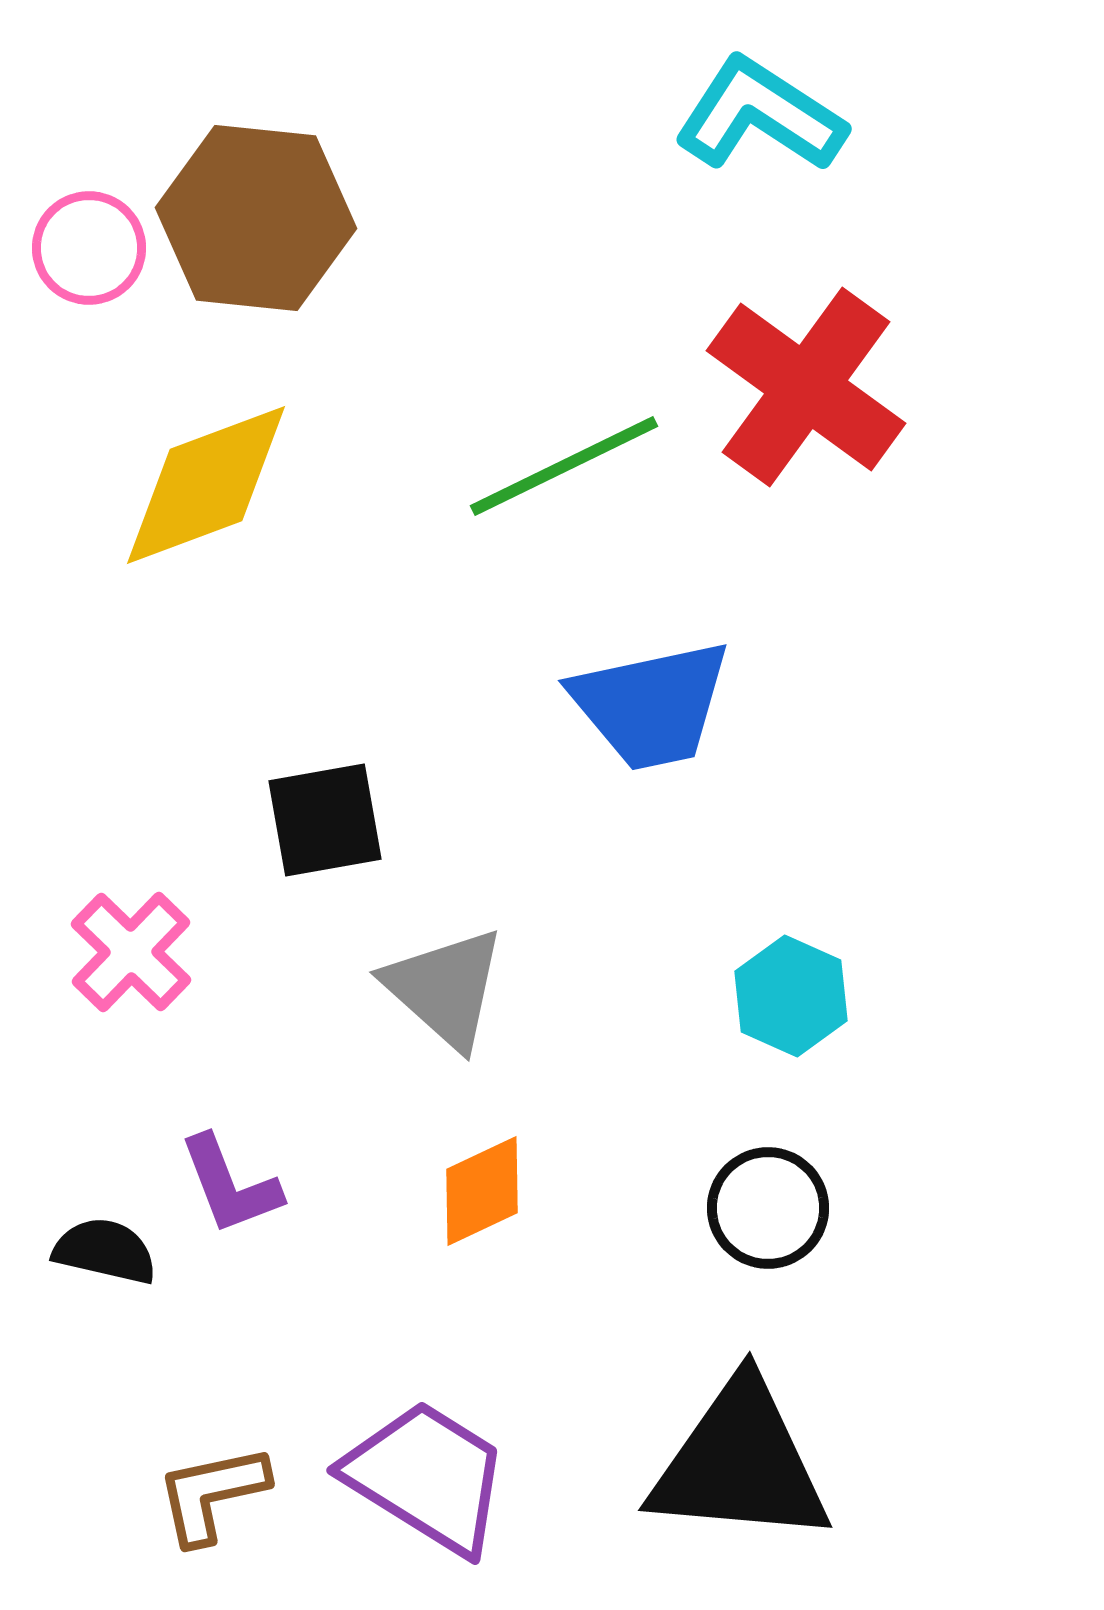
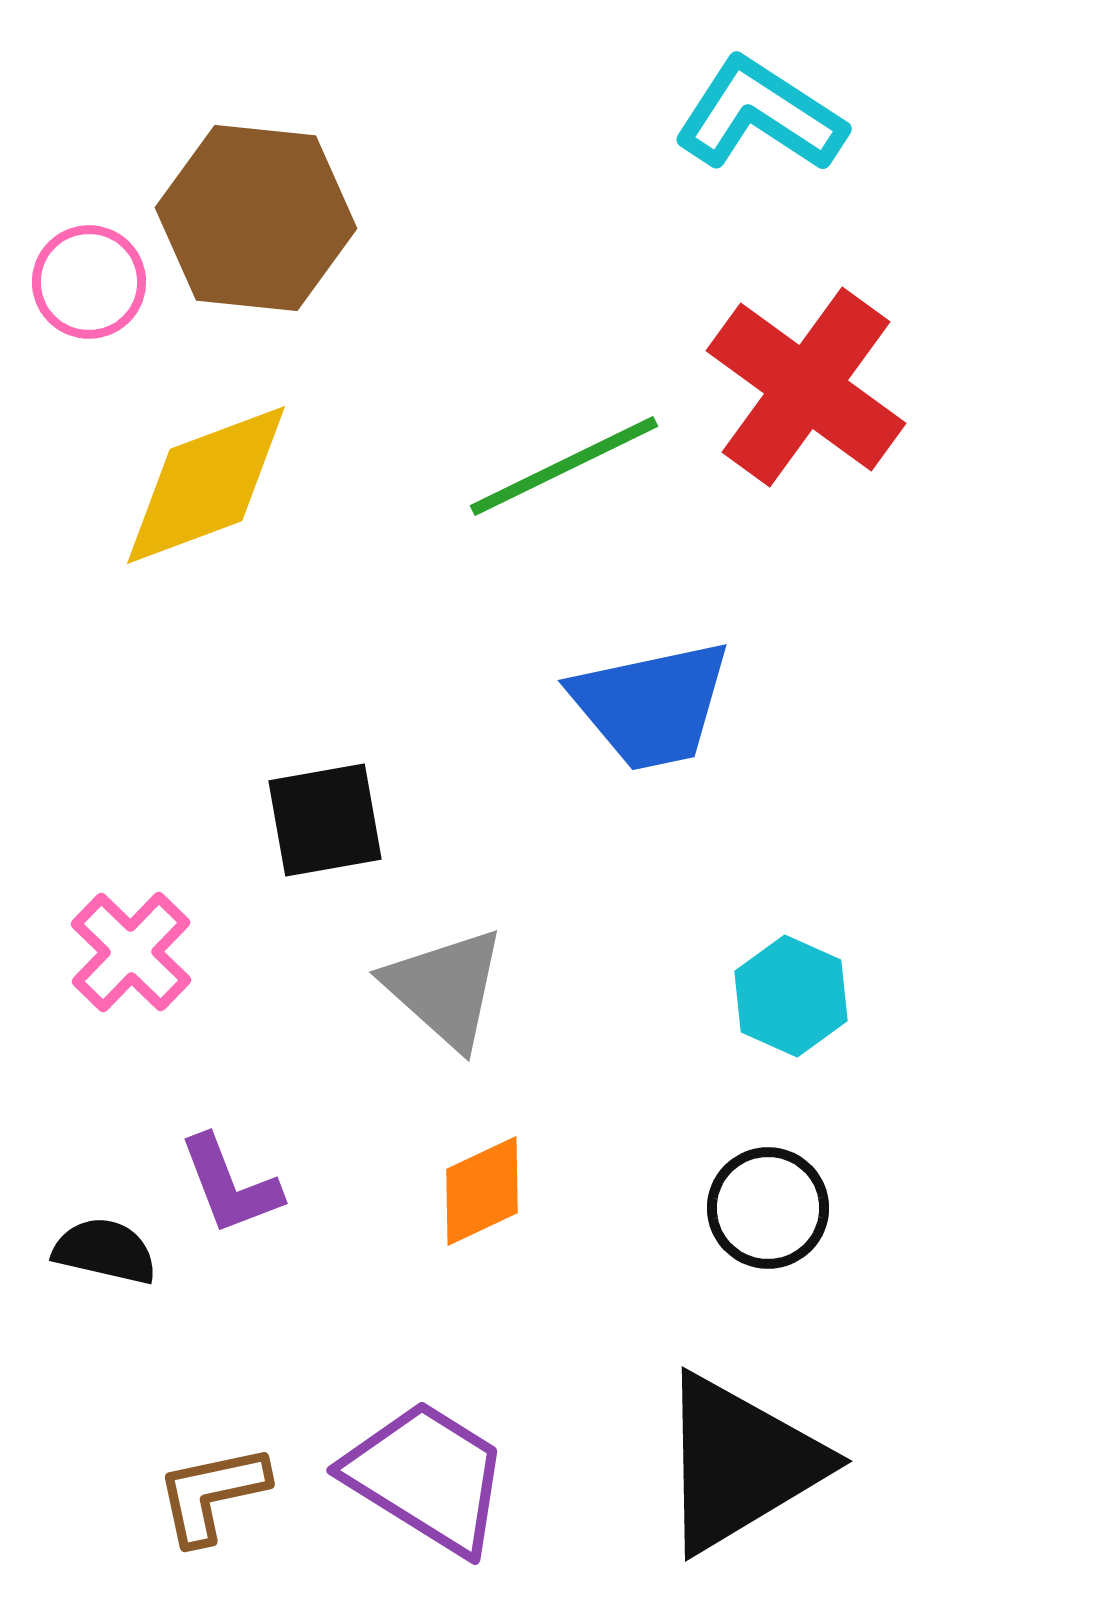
pink circle: moved 34 px down
black triangle: rotated 36 degrees counterclockwise
